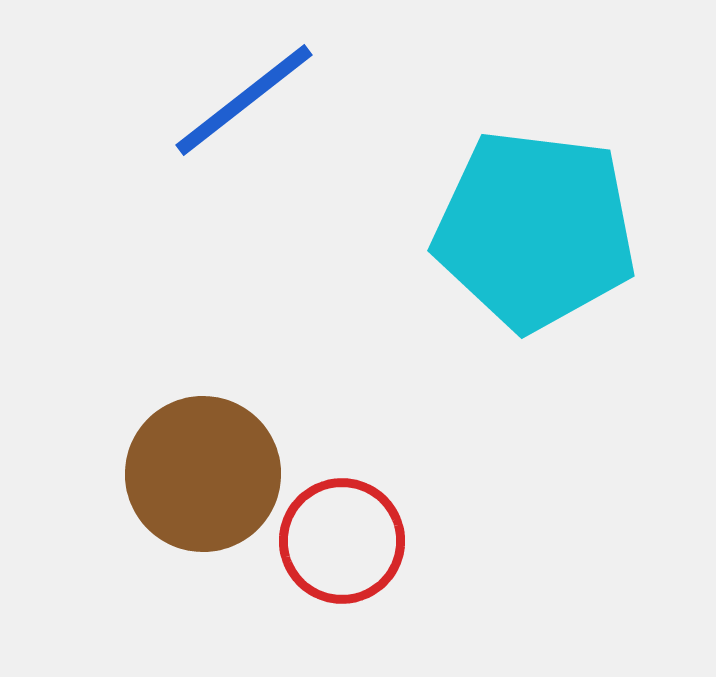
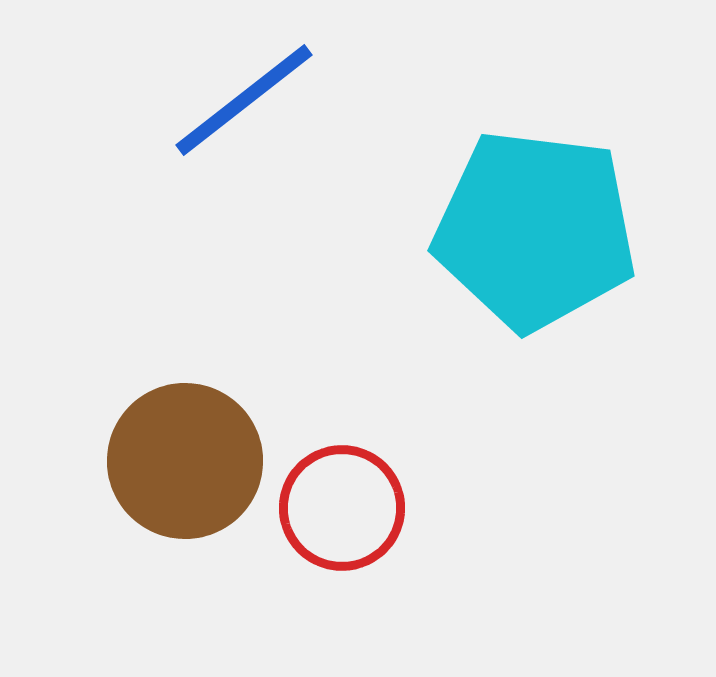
brown circle: moved 18 px left, 13 px up
red circle: moved 33 px up
